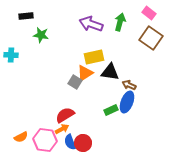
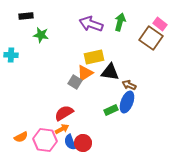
pink rectangle: moved 11 px right, 11 px down
red semicircle: moved 1 px left, 2 px up
